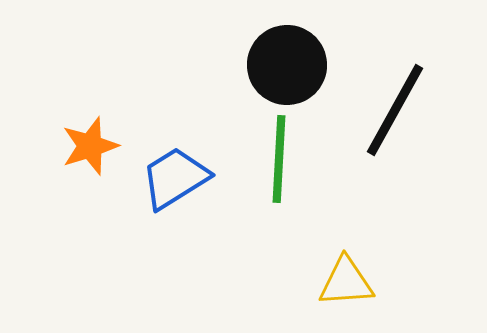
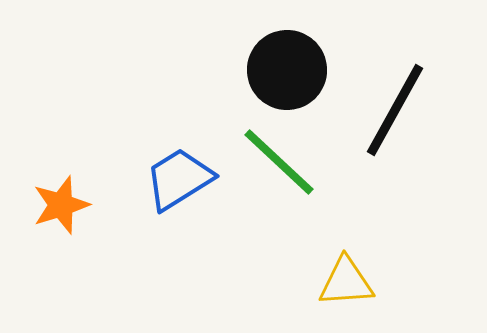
black circle: moved 5 px down
orange star: moved 29 px left, 59 px down
green line: moved 3 px down; rotated 50 degrees counterclockwise
blue trapezoid: moved 4 px right, 1 px down
